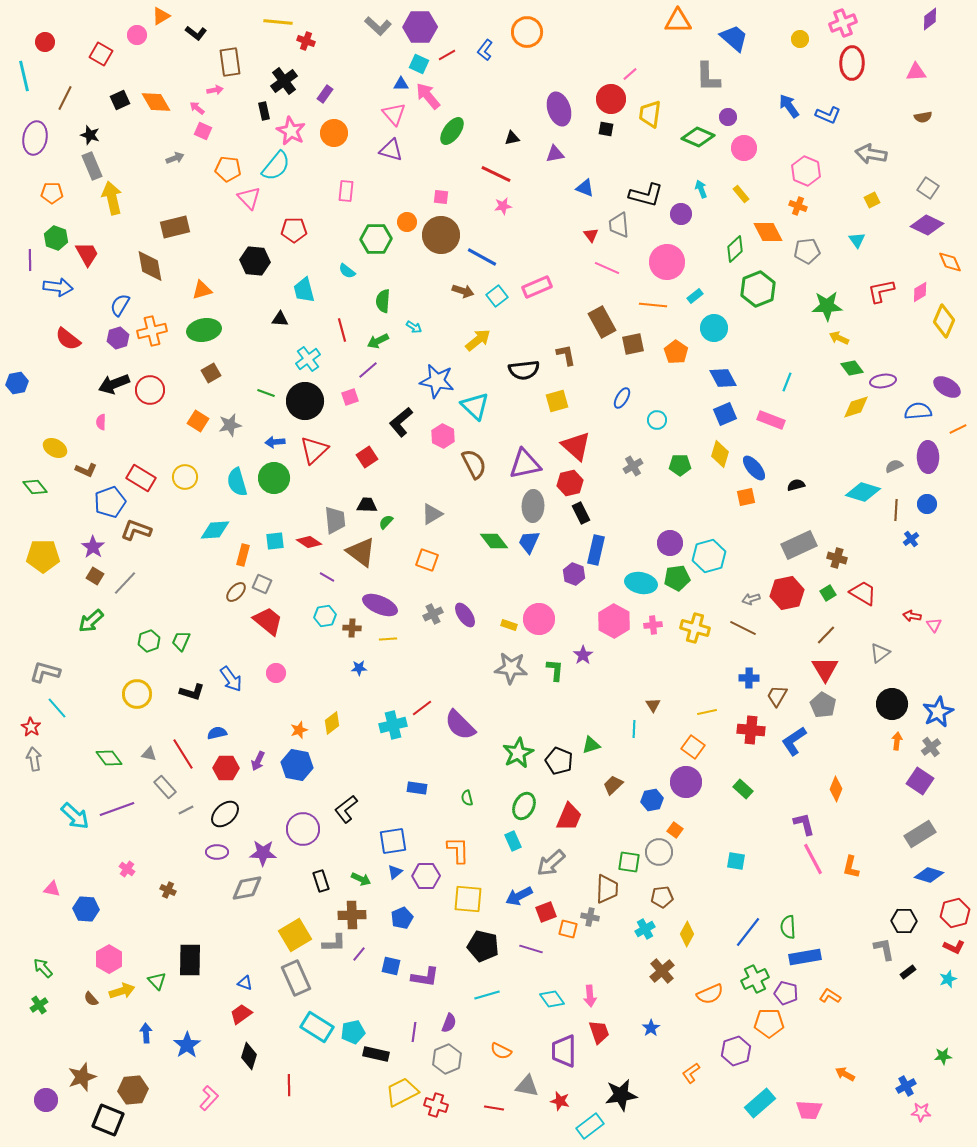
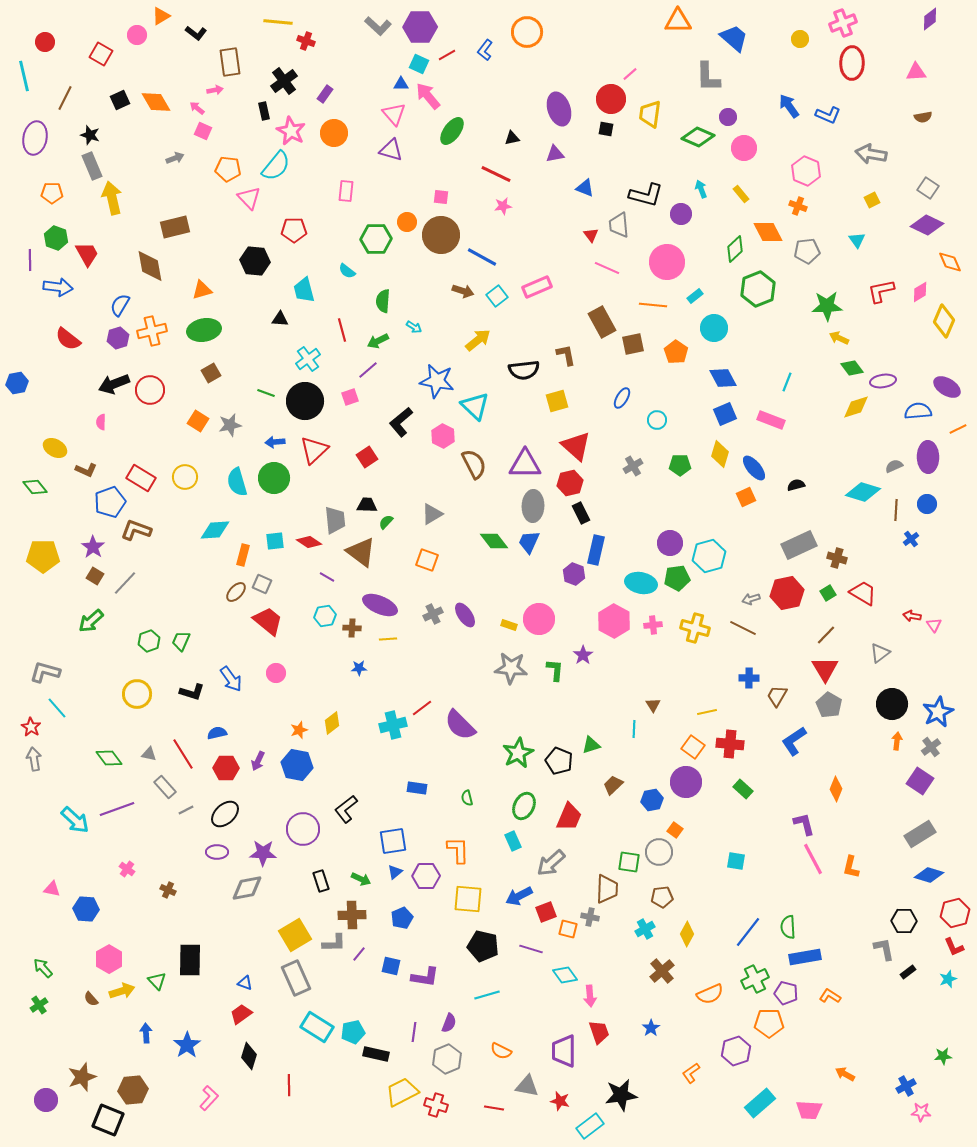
purple triangle at (525, 464): rotated 12 degrees clockwise
orange square at (746, 497): rotated 12 degrees counterclockwise
gray pentagon at (823, 705): moved 6 px right
red cross at (751, 730): moved 21 px left, 14 px down
cyan arrow at (75, 816): moved 4 px down
red L-shape at (954, 947): rotated 40 degrees clockwise
cyan diamond at (552, 999): moved 13 px right, 24 px up
